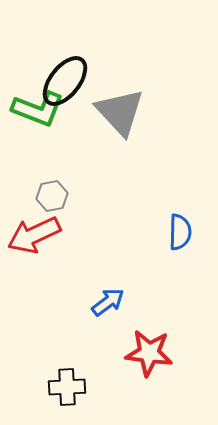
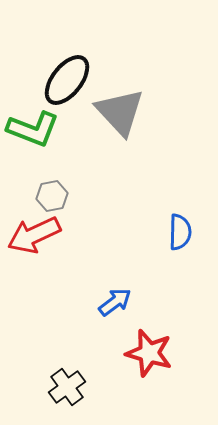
black ellipse: moved 2 px right, 1 px up
green L-shape: moved 5 px left, 20 px down
blue arrow: moved 7 px right
red star: rotated 9 degrees clockwise
black cross: rotated 33 degrees counterclockwise
